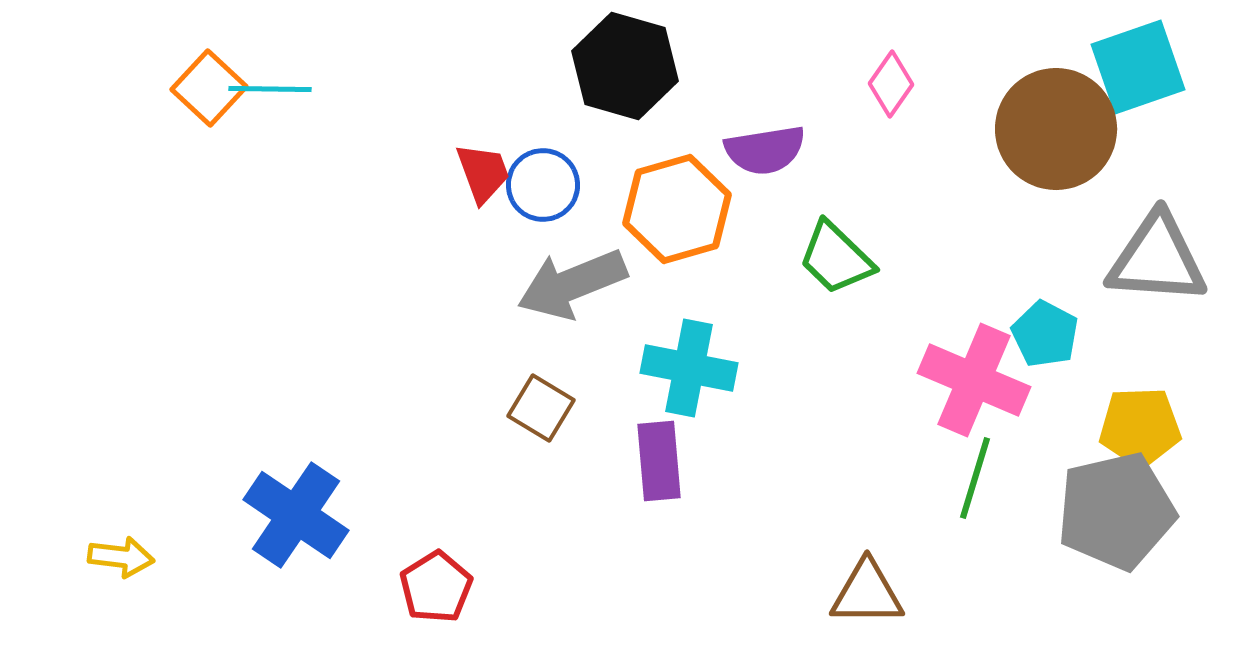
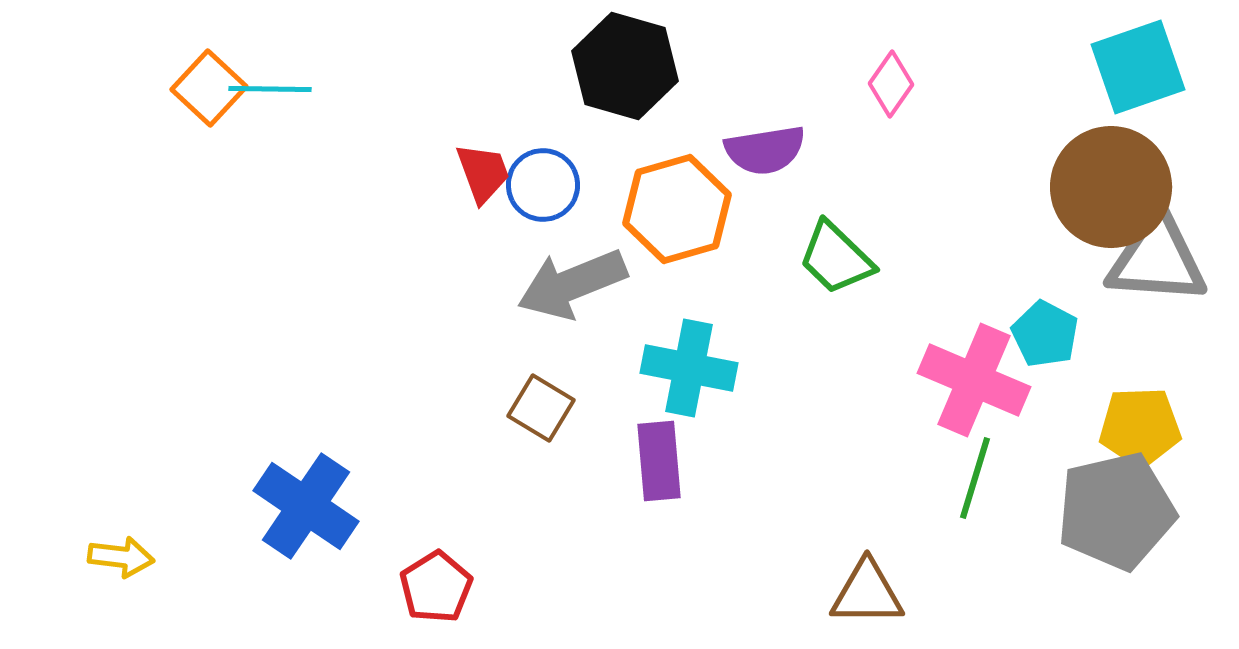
brown circle: moved 55 px right, 58 px down
blue cross: moved 10 px right, 9 px up
